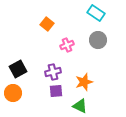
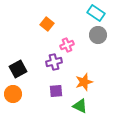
gray circle: moved 5 px up
purple cross: moved 1 px right, 10 px up
orange circle: moved 1 px down
